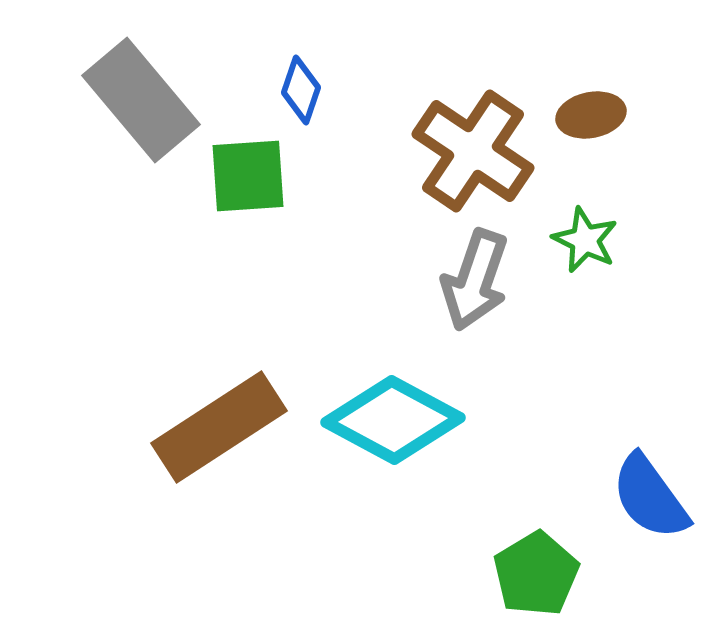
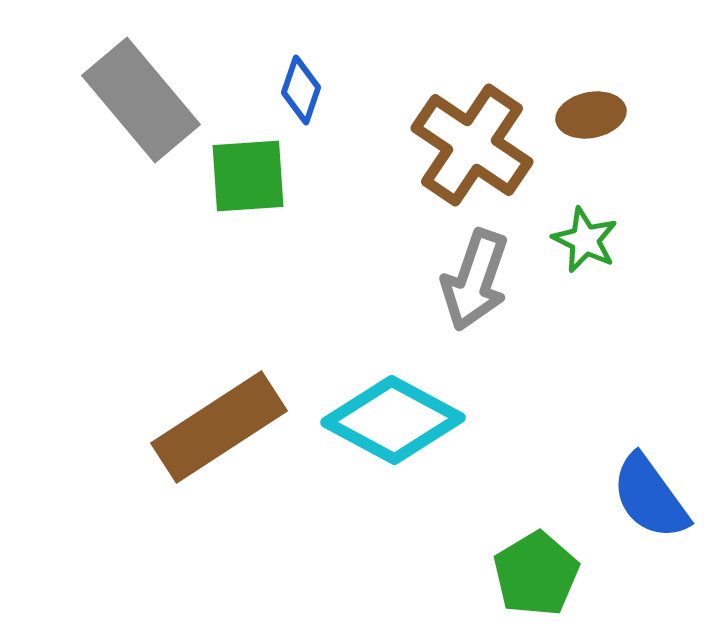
brown cross: moved 1 px left, 6 px up
